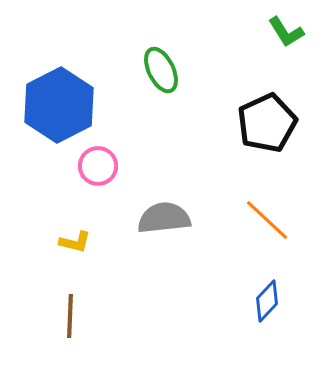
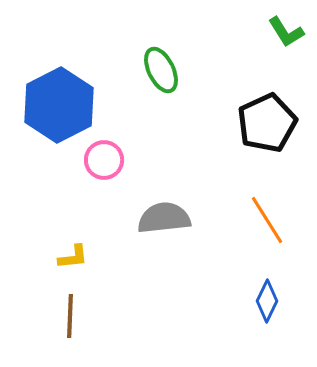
pink circle: moved 6 px right, 6 px up
orange line: rotated 15 degrees clockwise
yellow L-shape: moved 2 px left, 15 px down; rotated 20 degrees counterclockwise
blue diamond: rotated 18 degrees counterclockwise
